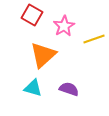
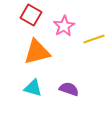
red square: moved 1 px left
orange triangle: moved 6 px left, 3 px up; rotated 28 degrees clockwise
